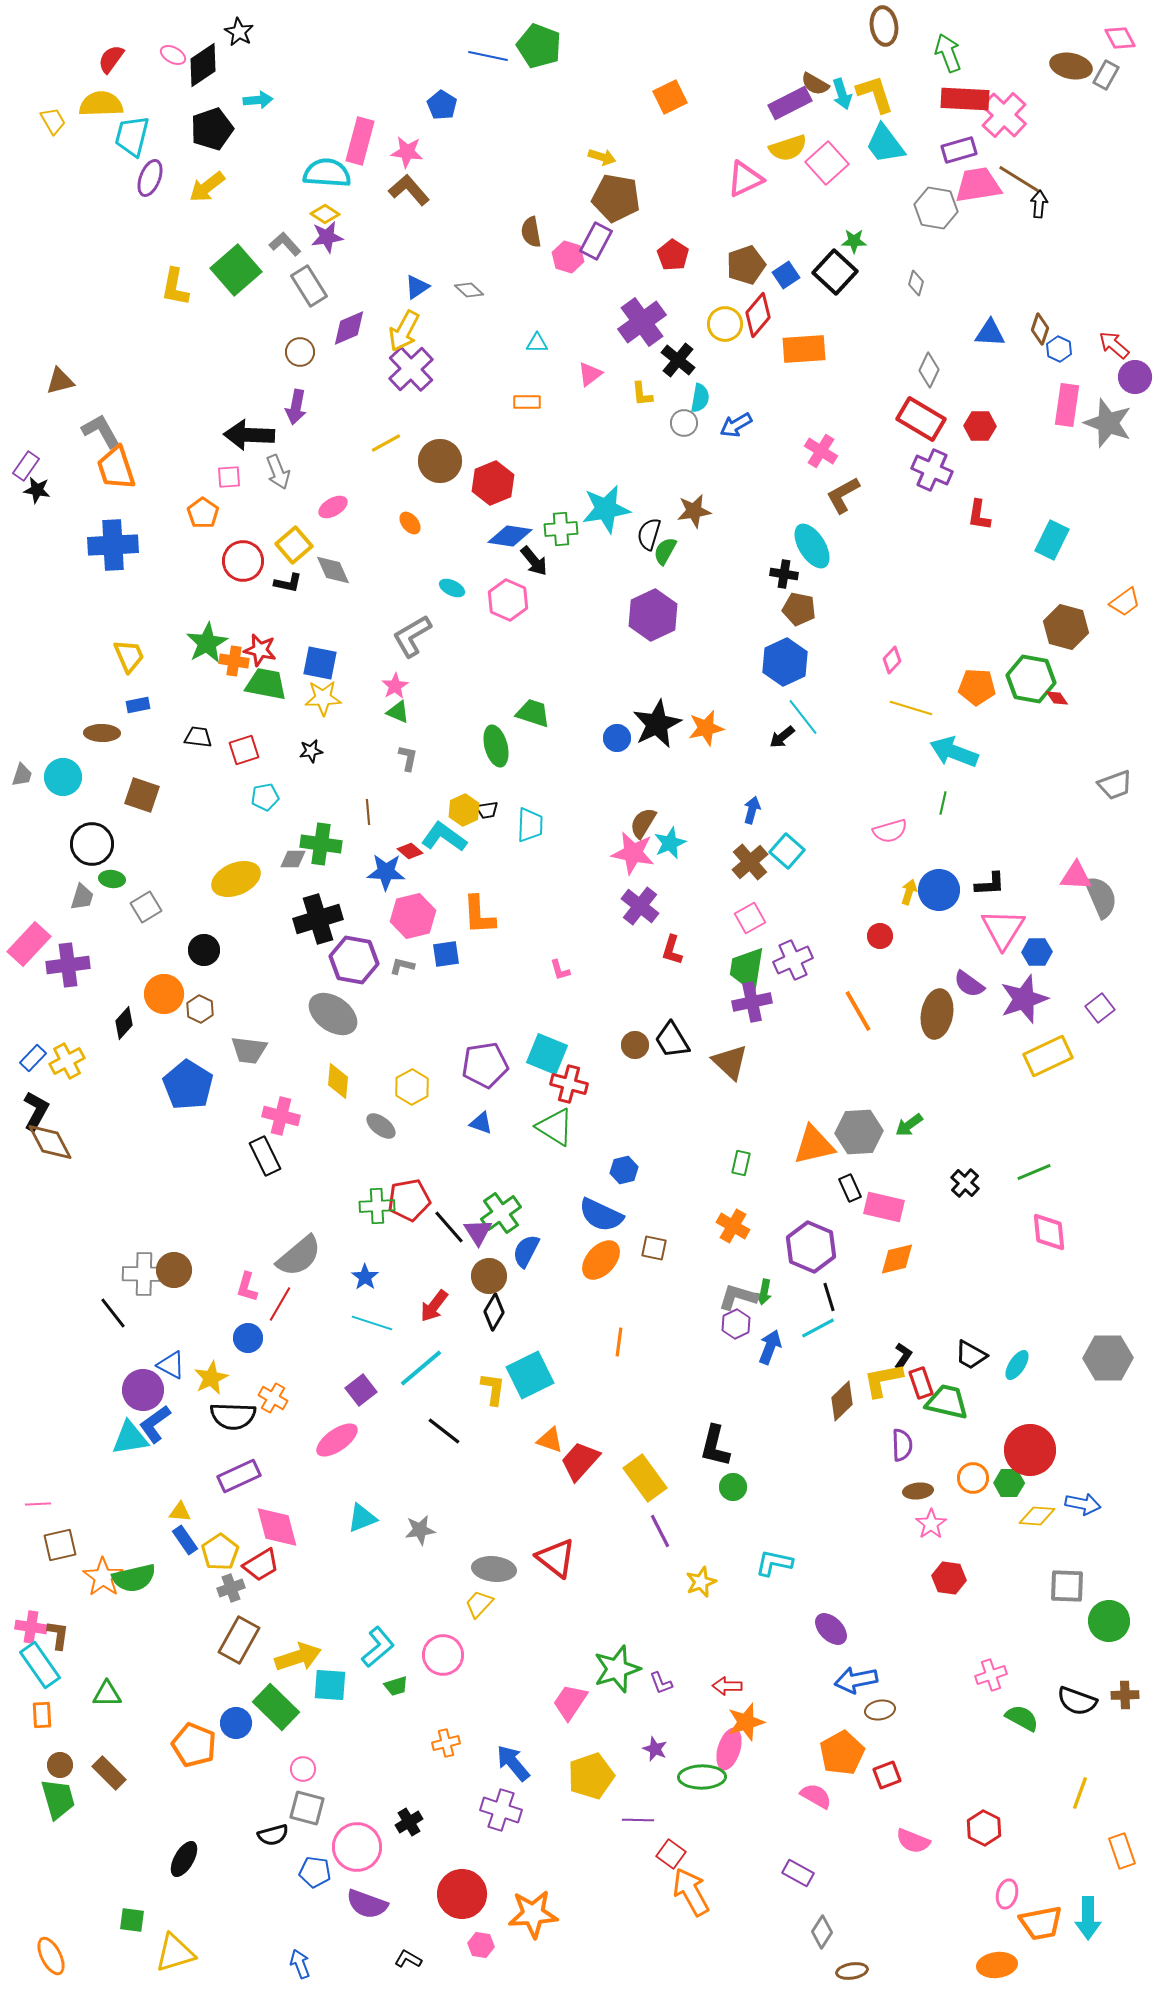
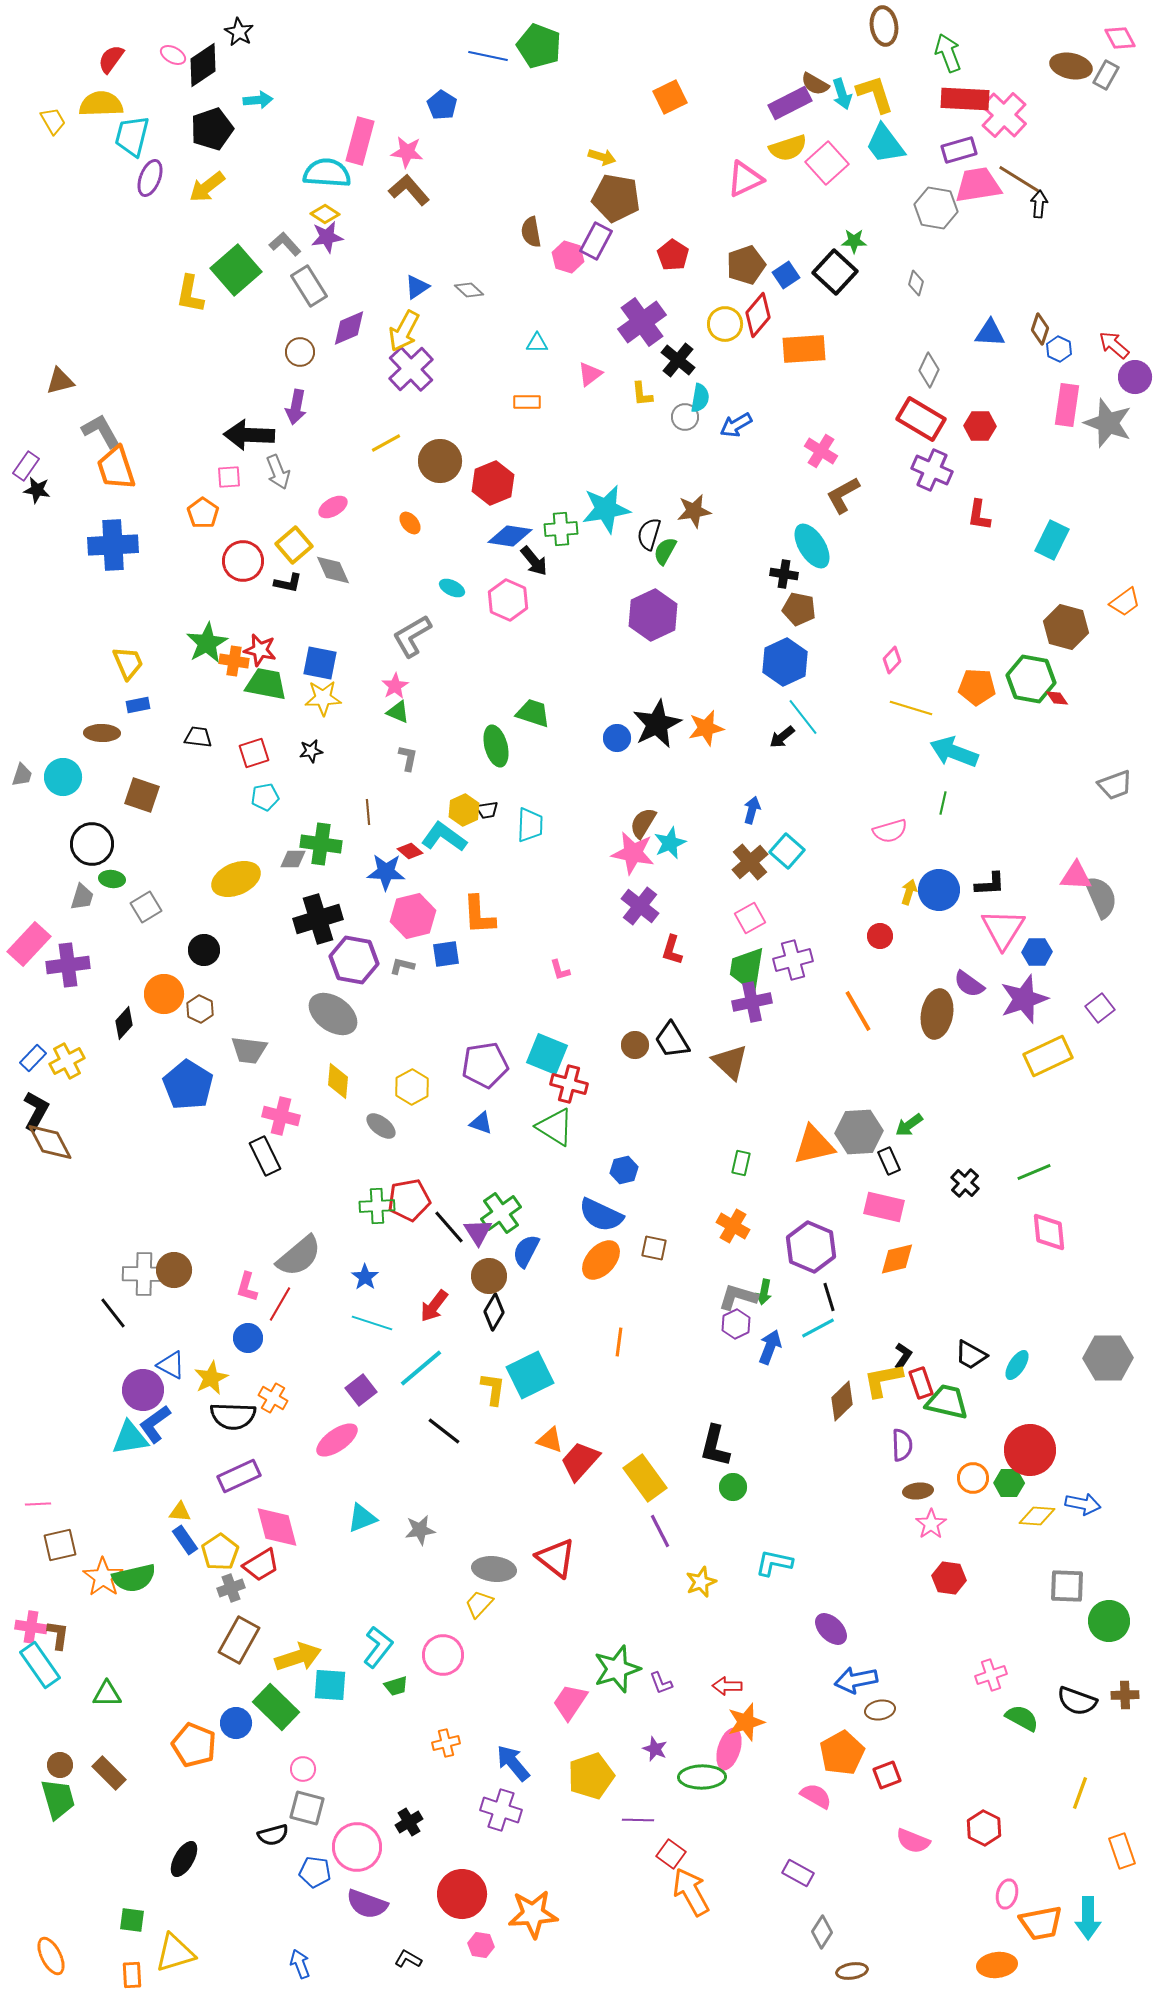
yellow L-shape at (175, 287): moved 15 px right, 7 px down
gray circle at (684, 423): moved 1 px right, 6 px up
yellow trapezoid at (129, 656): moved 1 px left, 7 px down
red square at (244, 750): moved 10 px right, 3 px down
purple cross at (793, 960): rotated 9 degrees clockwise
black rectangle at (850, 1188): moved 39 px right, 27 px up
cyan L-shape at (378, 1647): rotated 12 degrees counterclockwise
orange rectangle at (42, 1715): moved 90 px right, 260 px down
